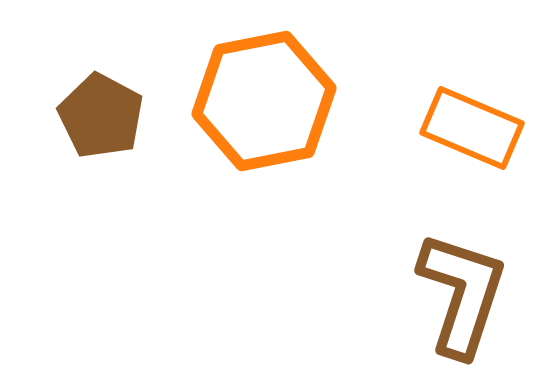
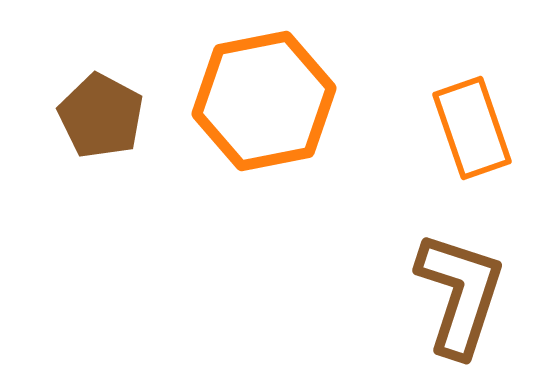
orange rectangle: rotated 48 degrees clockwise
brown L-shape: moved 2 px left
